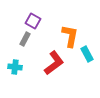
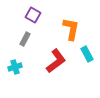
purple square: moved 6 px up
orange L-shape: moved 1 px right, 7 px up
red L-shape: moved 2 px right, 2 px up
cyan cross: rotated 24 degrees counterclockwise
